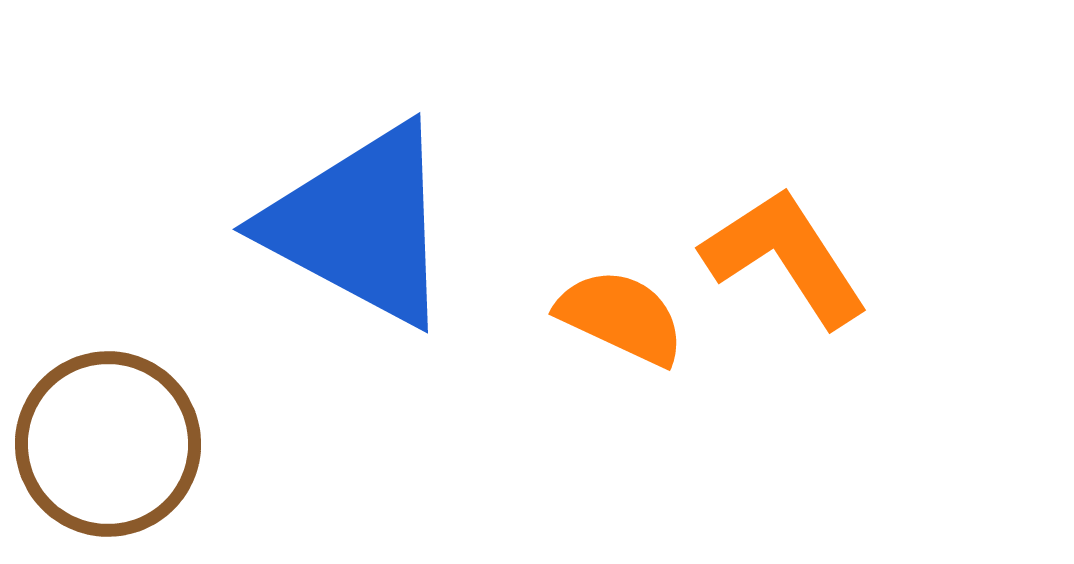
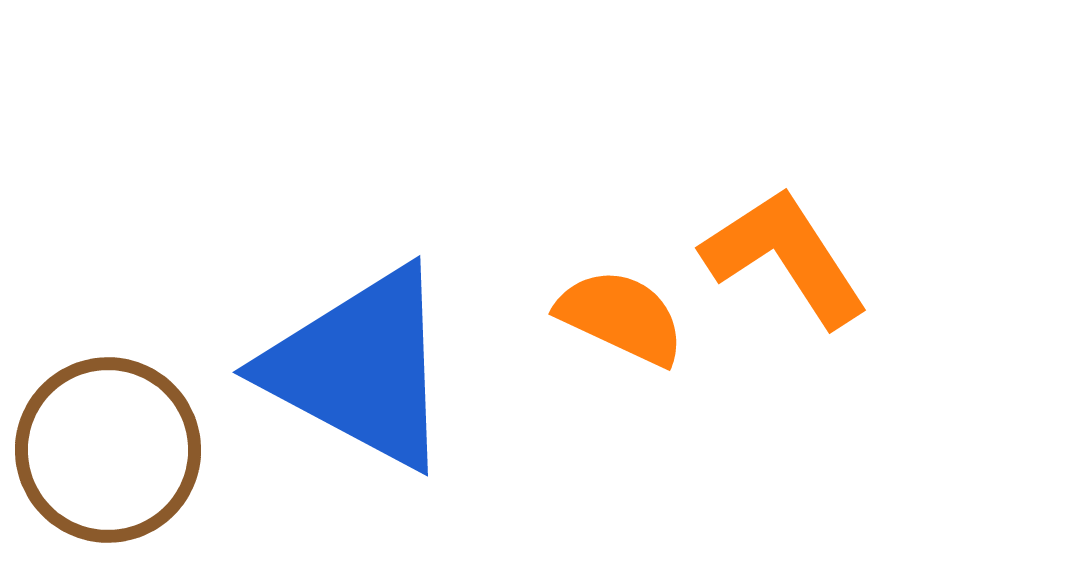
blue triangle: moved 143 px down
brown circle: moved 6 px down
